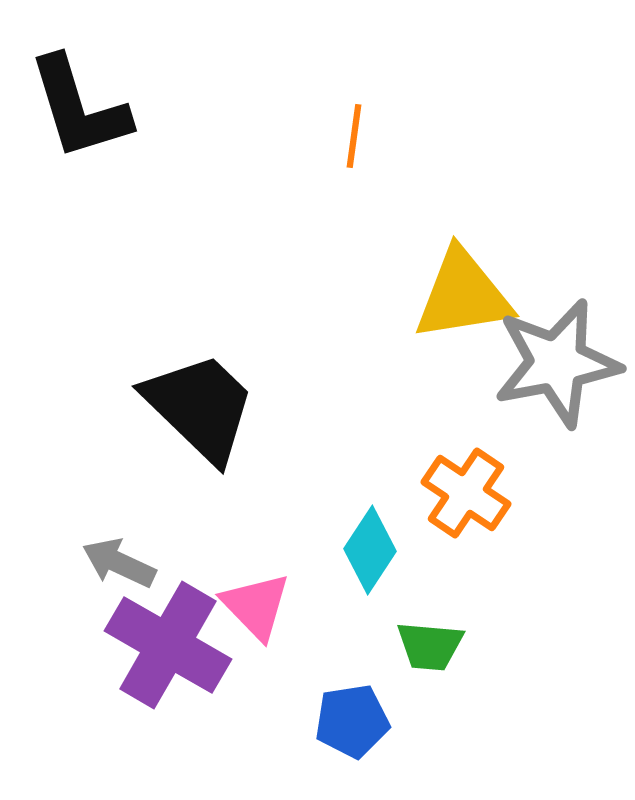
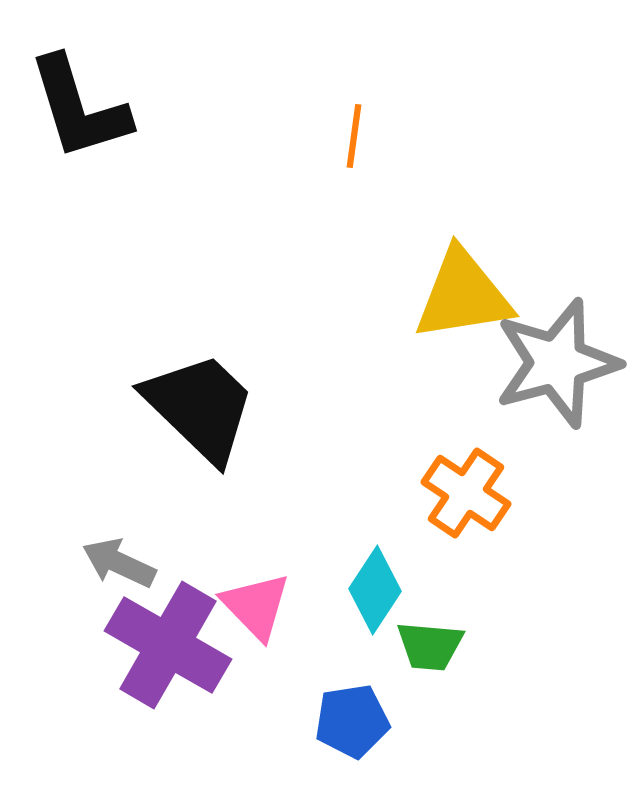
gray star: rotated 4 degrees counterclockwise
cyan diamond: moved 5 px right, 40 px down
